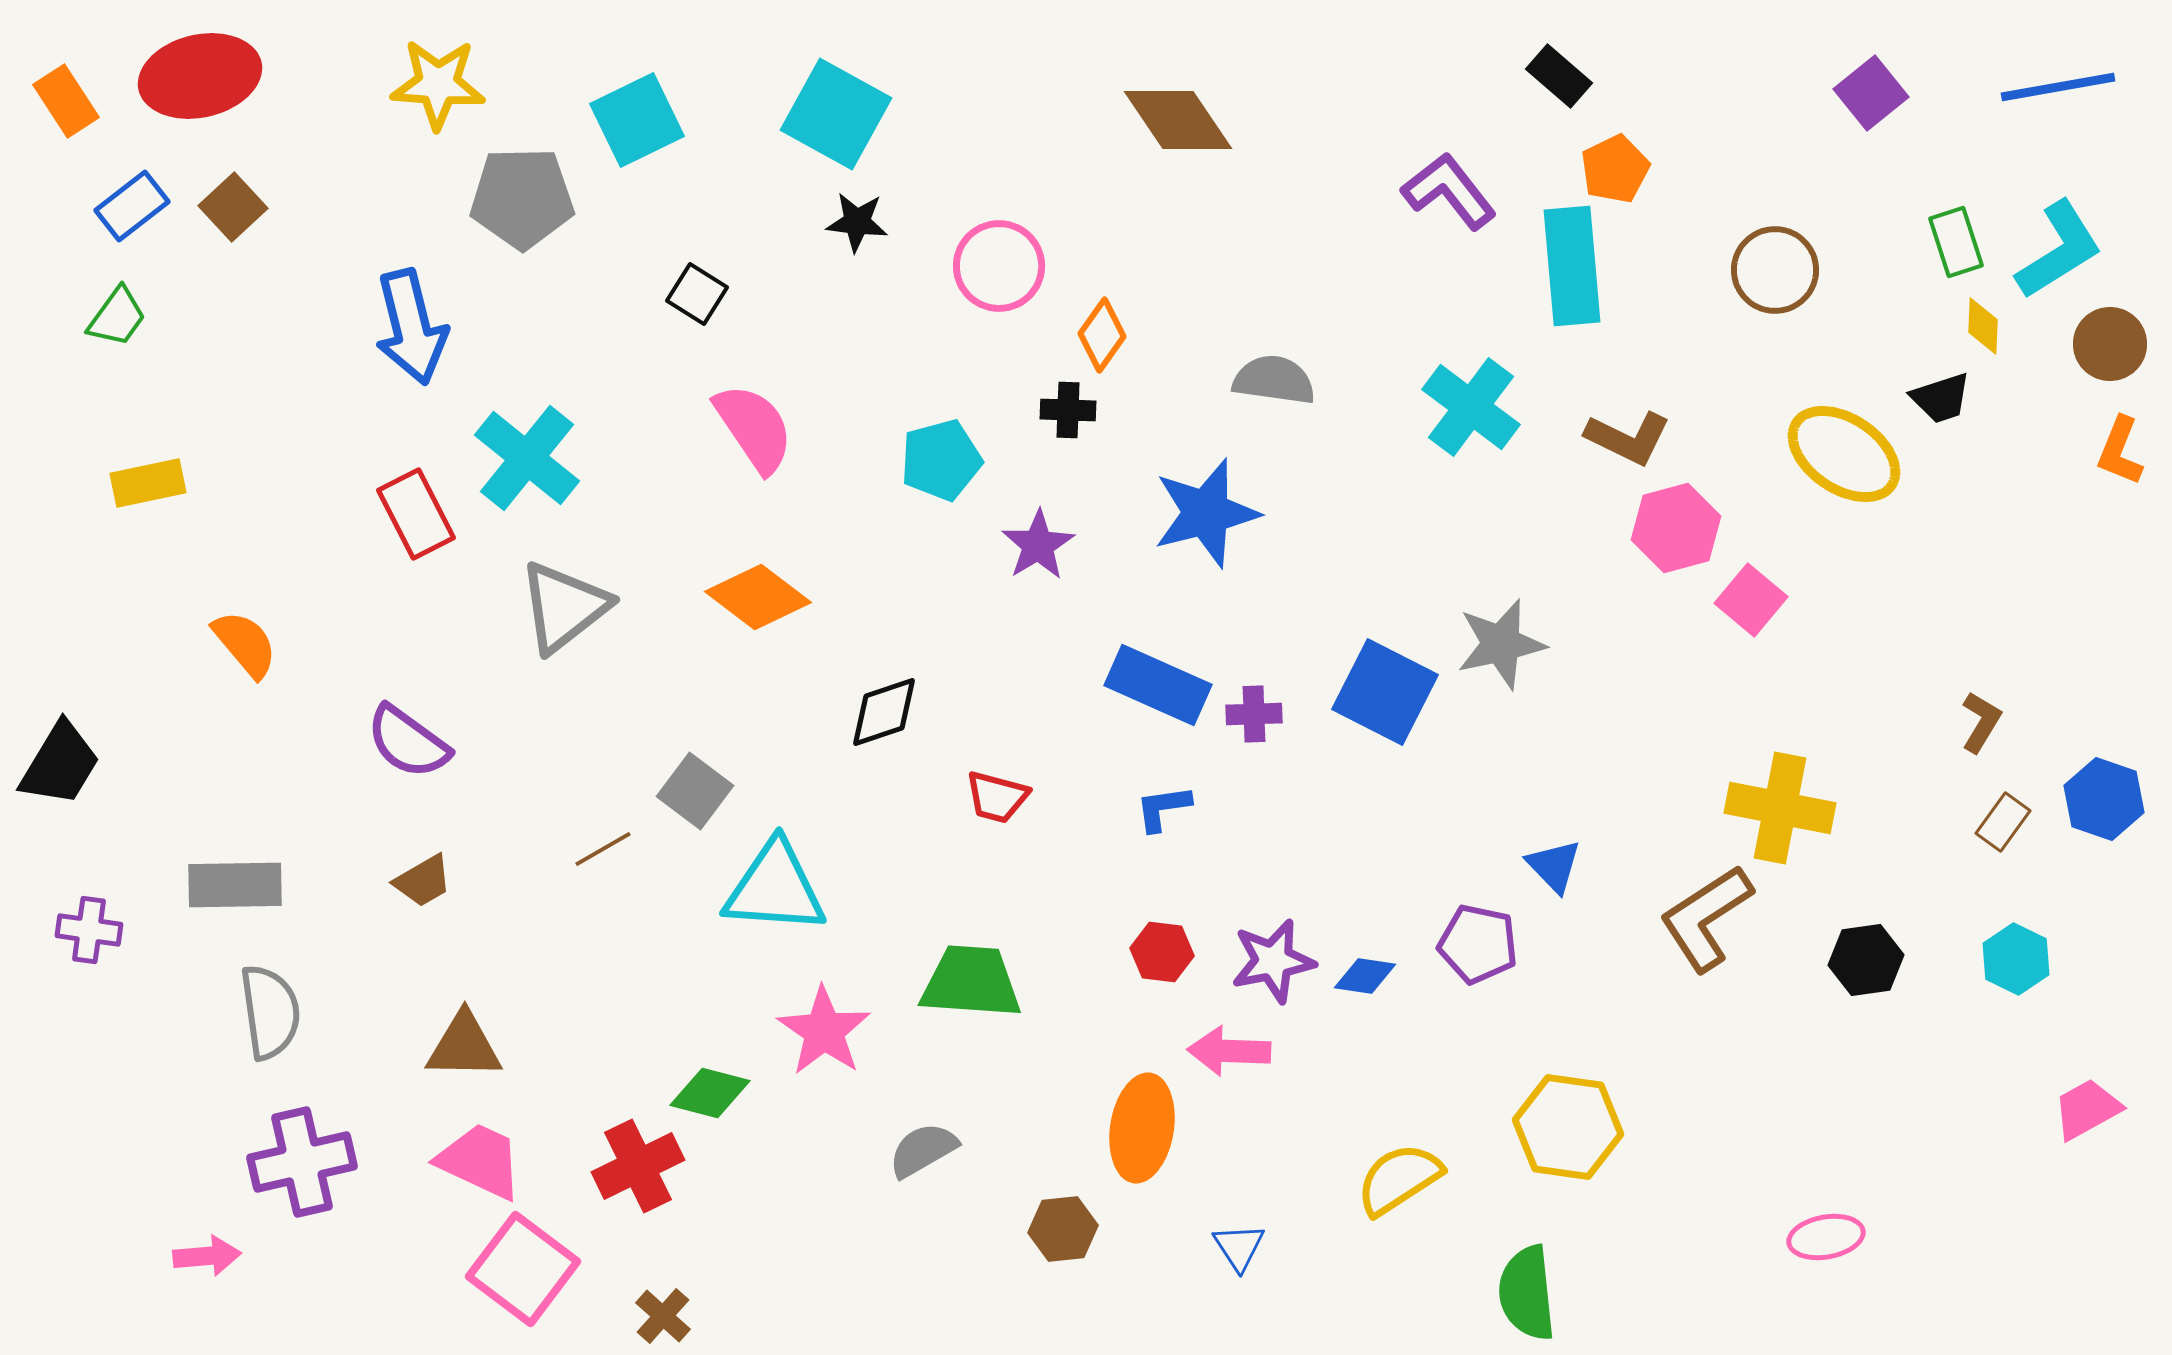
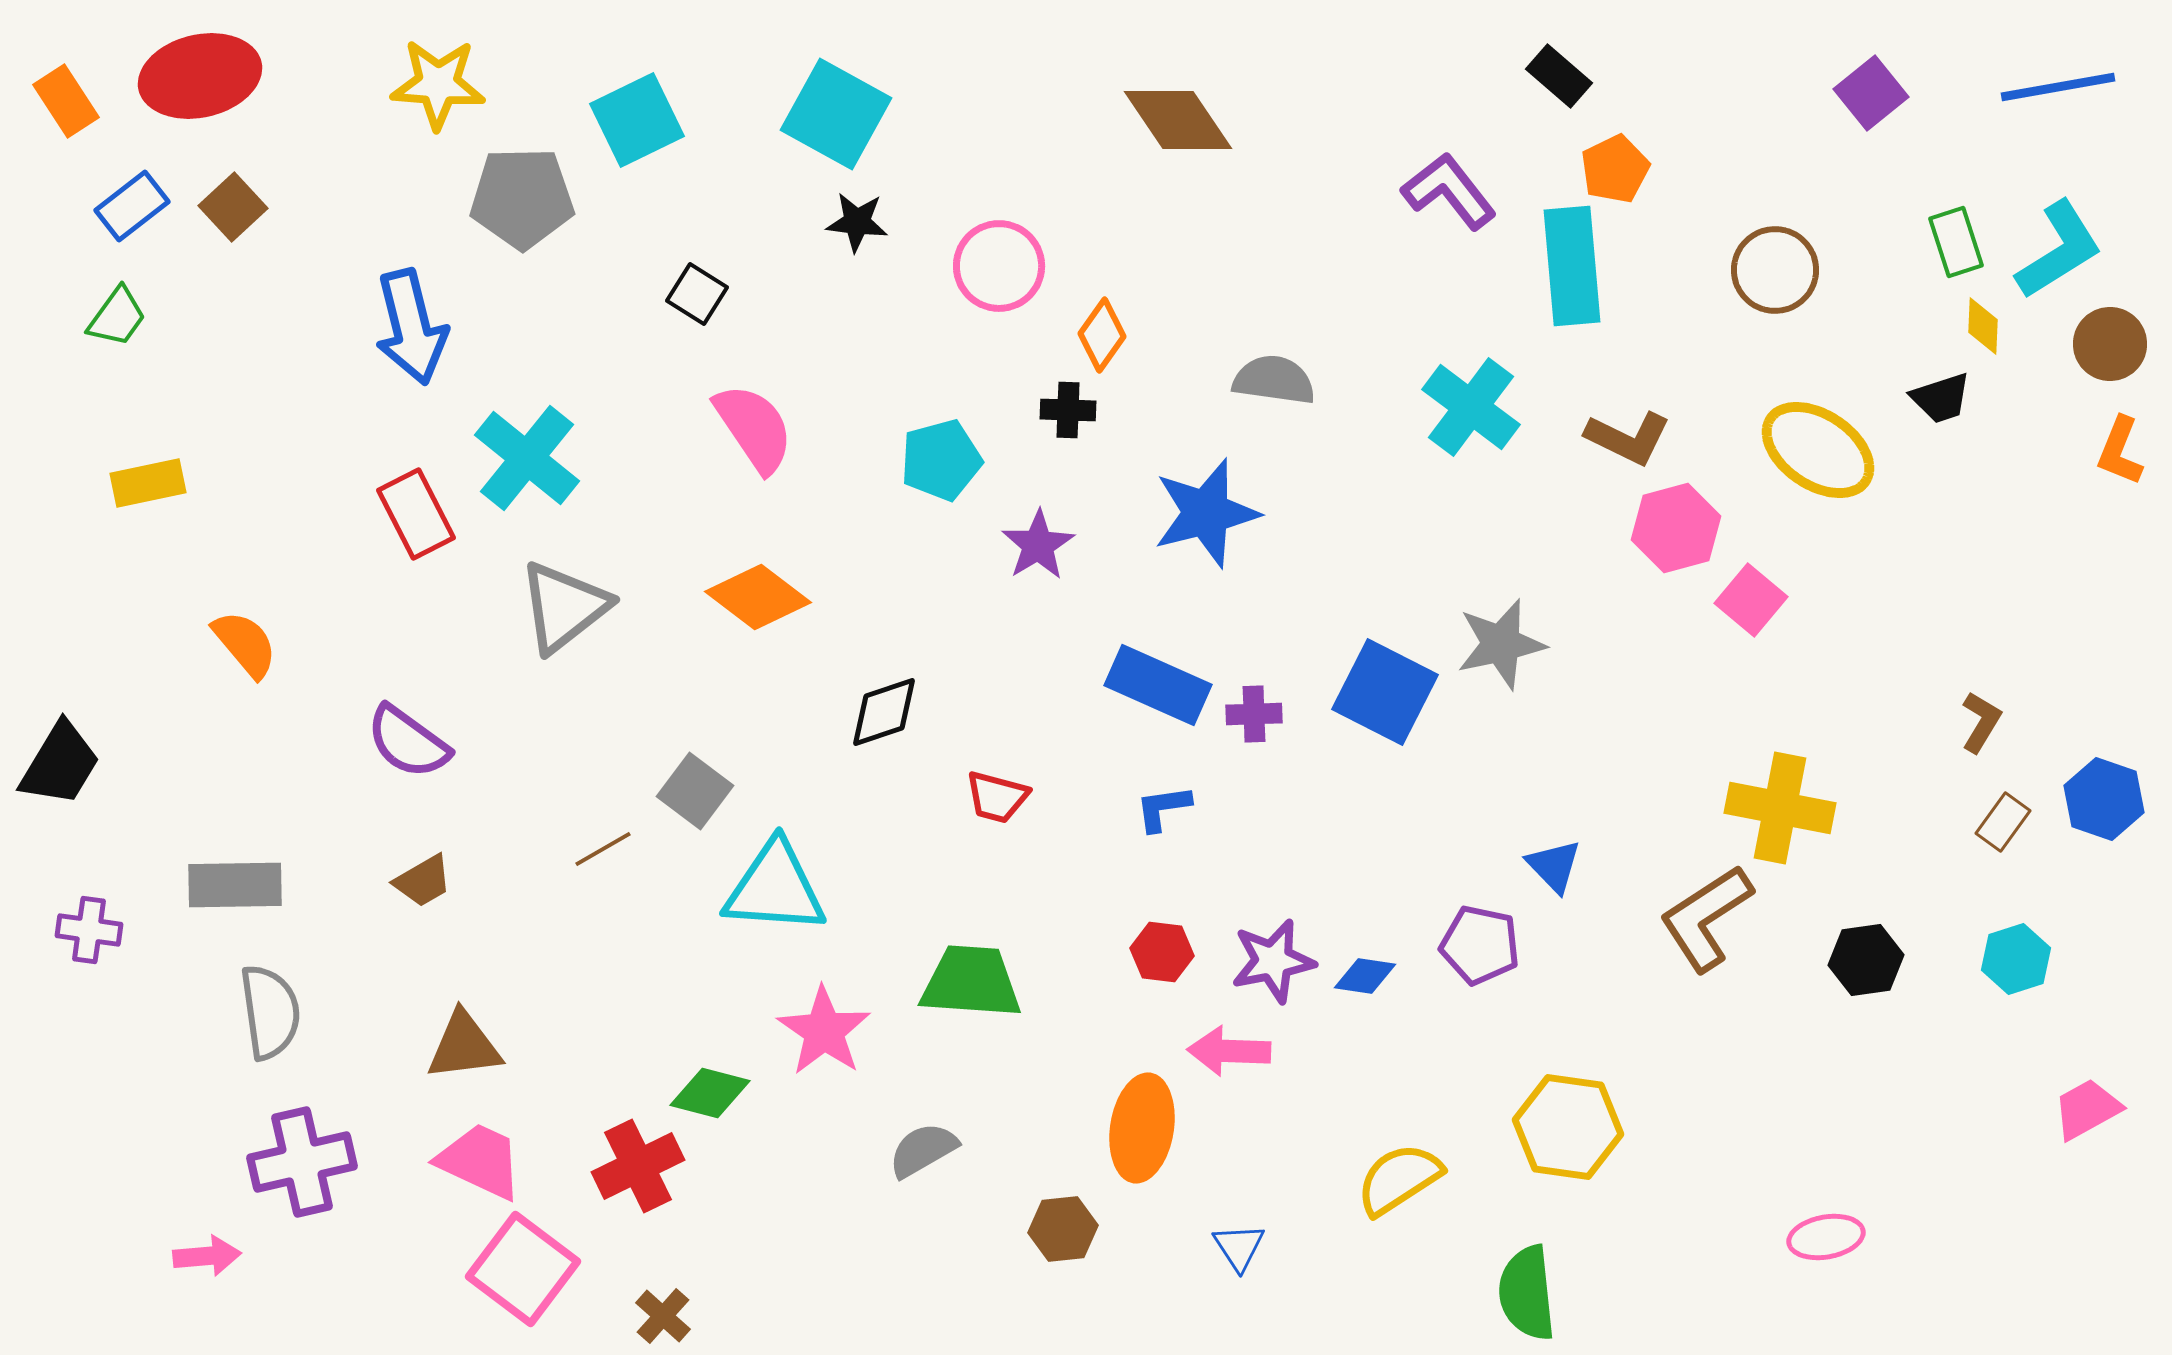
yellow ellipse at (1844, 454): moved 26 px left, 4 px up
purple pentagon at (1478, 944): moved 2 px right, 1 px down
cyan hexagon at (2016, 959): rotated 16 degrees clockwise
brown triangle at (464, 1046): rotated 8 degrees counterclockwise
